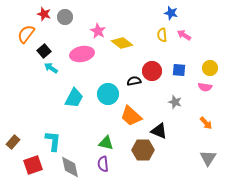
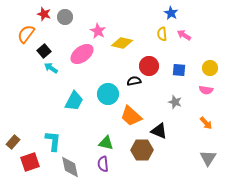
blue star: rotated 16 degrees clockwise
yellow semicircle: moved 1 px up
yellow diamond: rotated 25 degrees counterclockwise
pink ellipse: rotated 25 degrees counterclockwise
red circle: moved 3 px left, 5 px up
pink semicircle: moved 1 px right, 3 px down
cyan trapezoid: moved 3 px down
brown hexagon: moved 1 px left
red square: moved 3 px left, 3 px up
